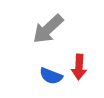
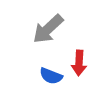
red arrow: moved 4 px up
